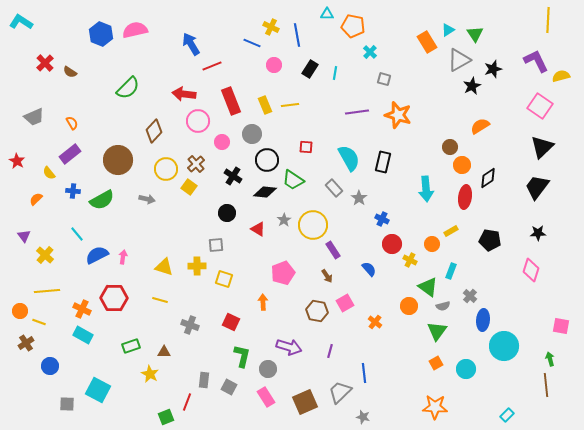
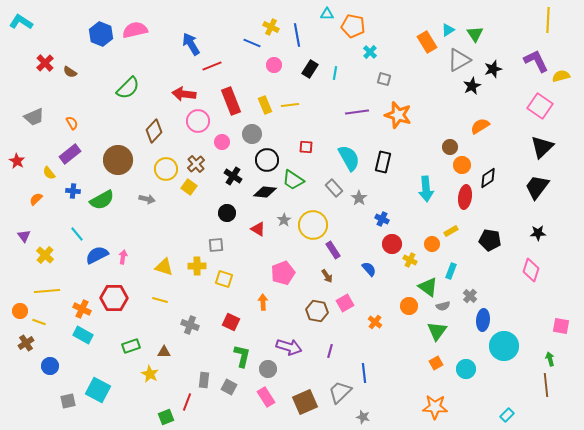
gray square at (67, 404): moved 1 px right, 3 px up; rotated 14 degrees counterclockwise
